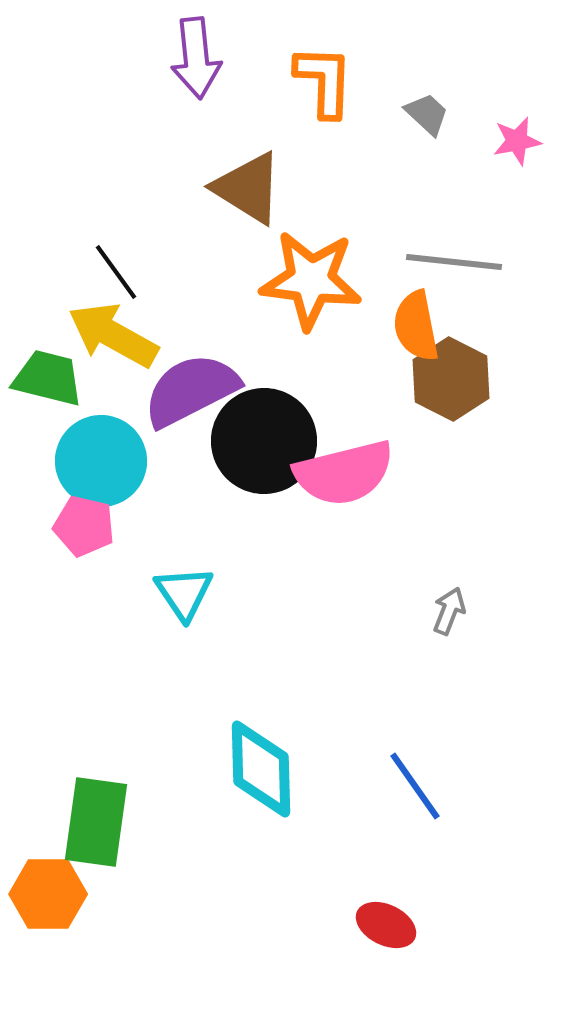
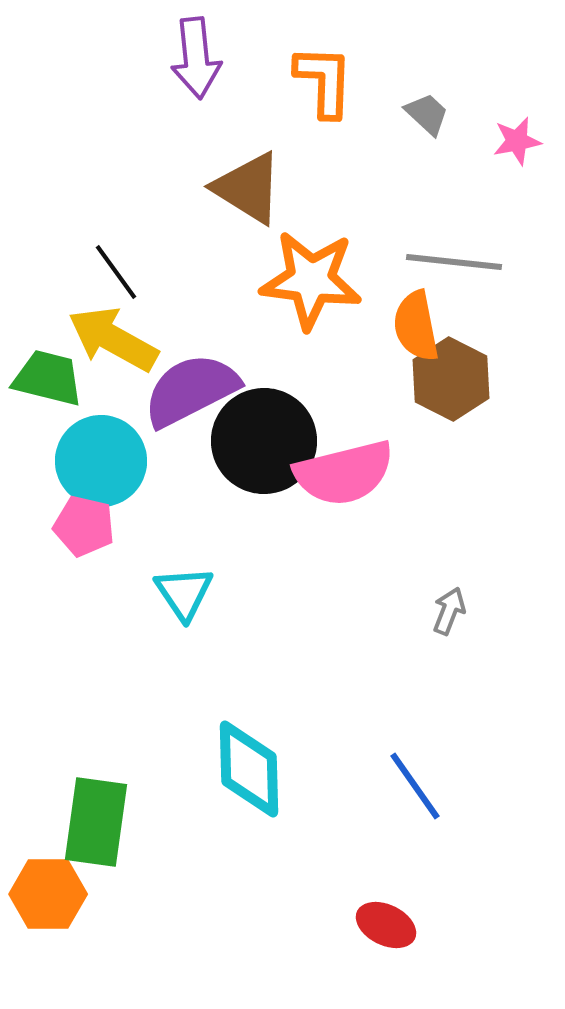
yellow arrow: moved 4 px down
cyan diamond: moved 12 px left
